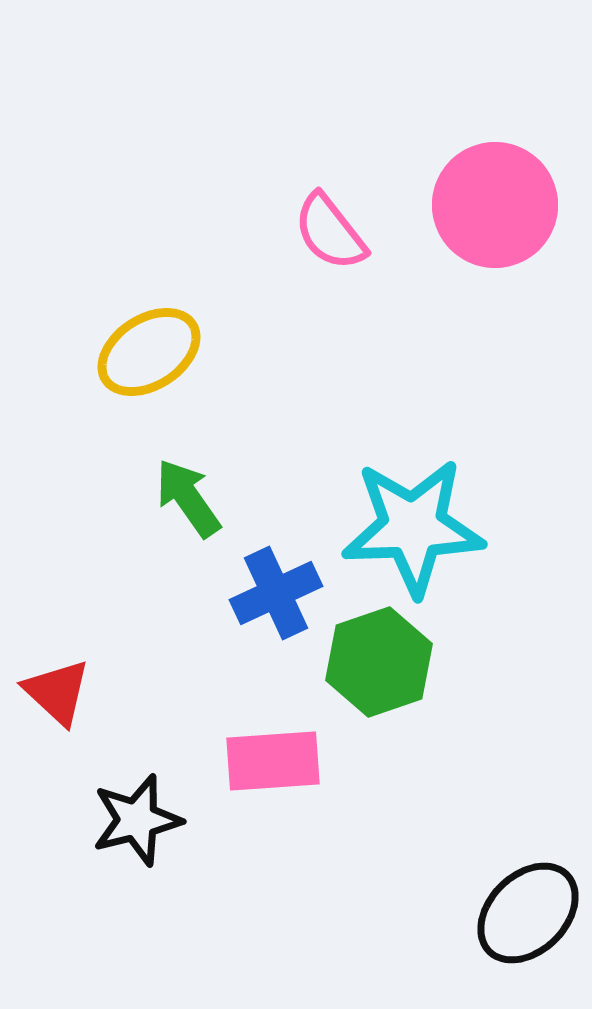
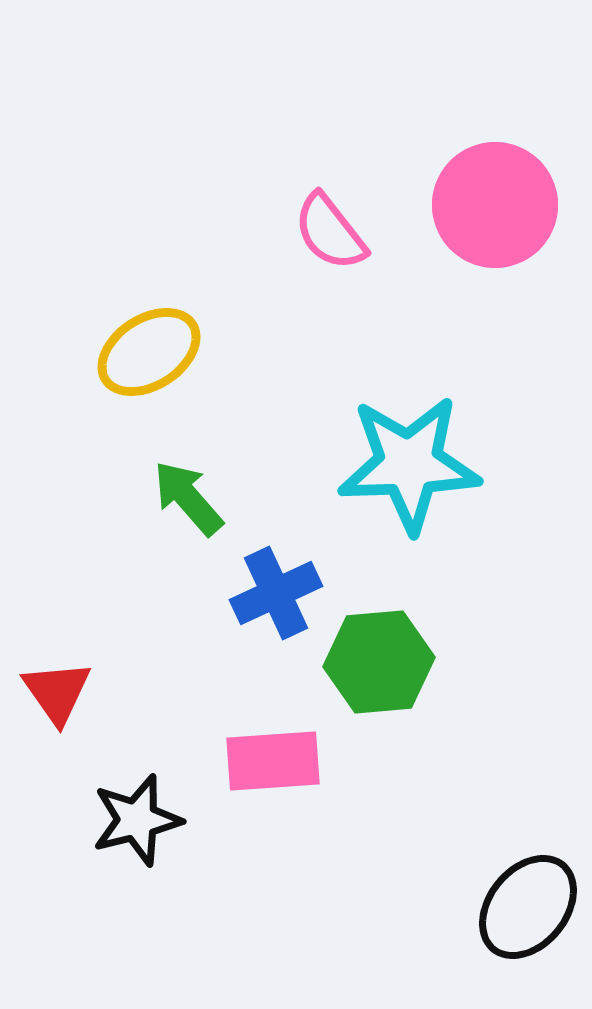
green arrow: rotated 6 degrees counterclockwise
cyan star: moved 4 px left, 63 px up
green hexagon: rotated 14 degrees clockwise
red triangle: rotated 12 degrees clockwise
black ellipse: moved 6 px up; rotated 6 degrees counterclockwise
